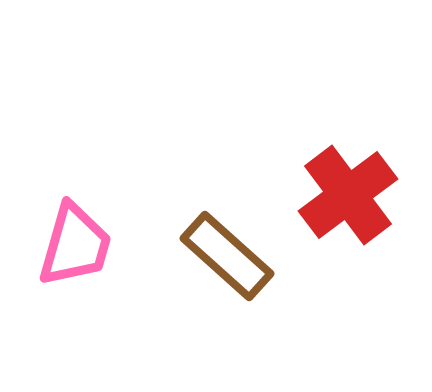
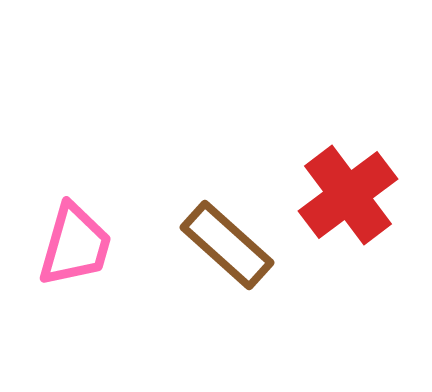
brown rectangle: moved 11 px up
